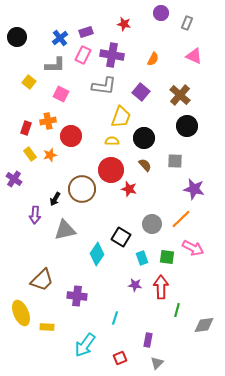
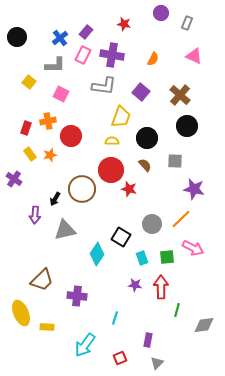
purple rectangle at (86, 32): rotated 32 degrees counterclockwise
black circle at (144, 138): moved 3 px right
green square at (167, 257): rotated 14 degrees counterclockwise
